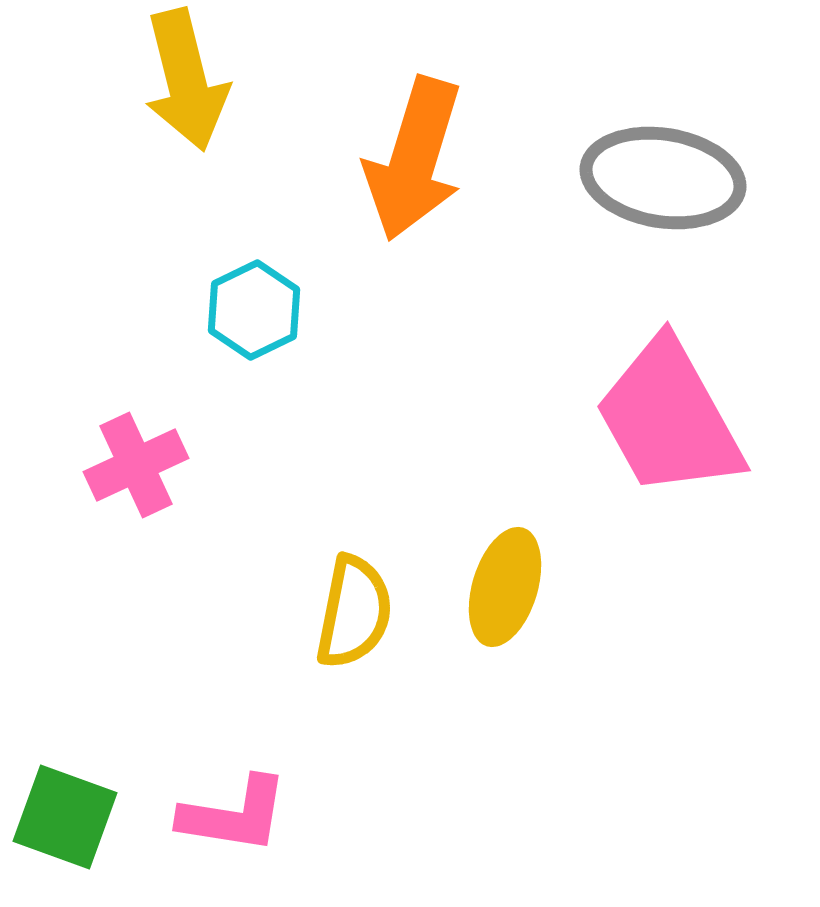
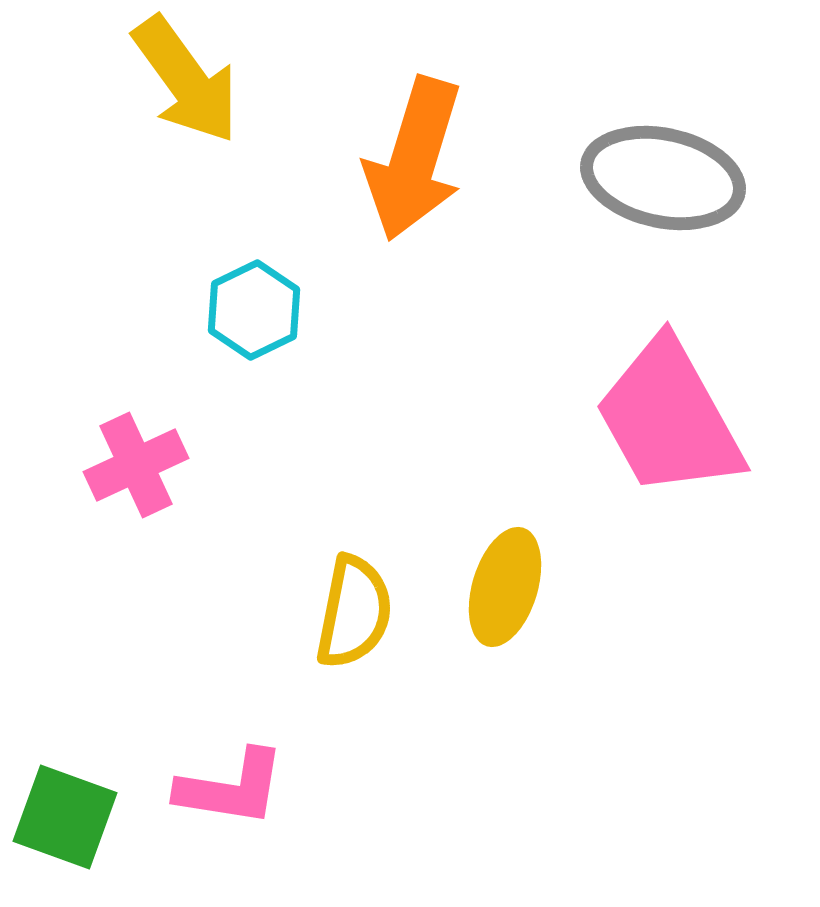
yellow arrow: rotated 22 degrees counterclockwise
gray ellipse: rotated 3 degrees clockwise
pink L-shape: moved 3 px left, 27 px up
